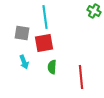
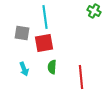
cyan arrow: moved 7 px down
